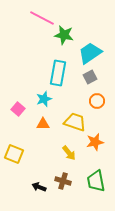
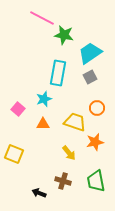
orange circle: moved 7 px down
black arrow: moved 6 px down
